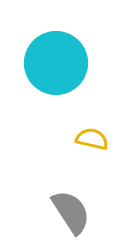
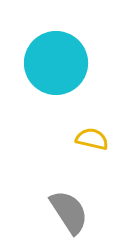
gray semicircle: moved 2 px left
